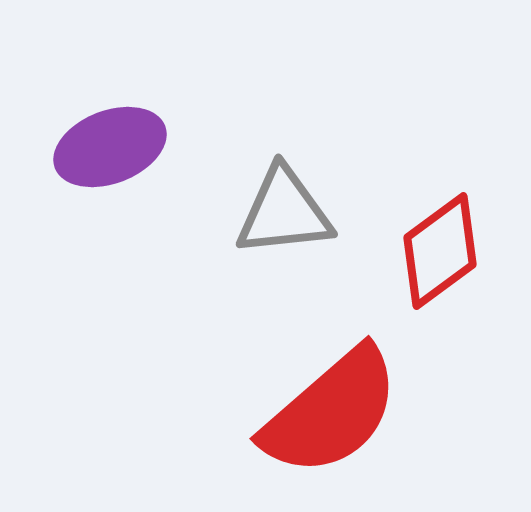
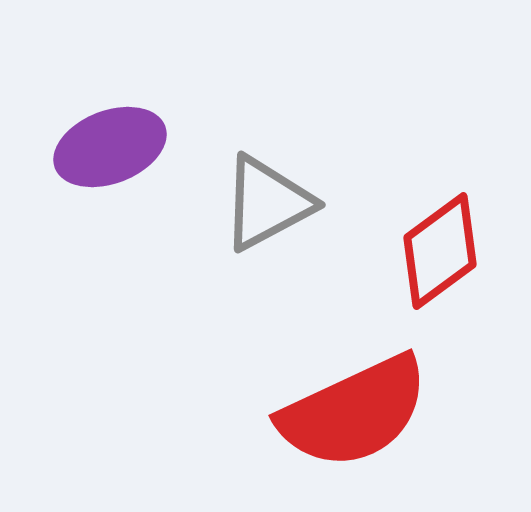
gray triangle: moved 17 px left, 9 px up; rotated 22 degrees counterclockwise
red semicircle: moved 23 px right; rotated 16 degrees clockwise
